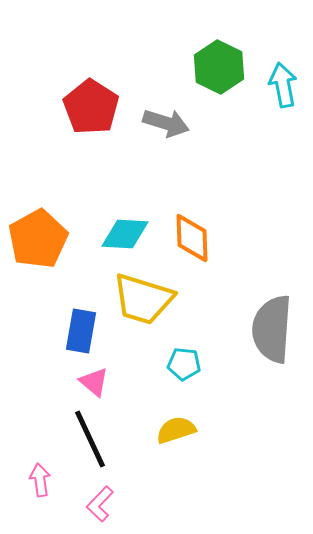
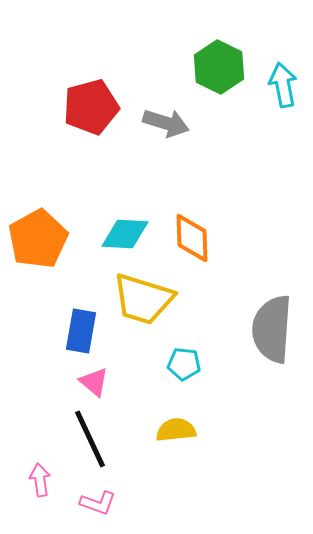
red pentagon: rotated 24 degrees clockwise
yellow semicircle: rotated 12 degrees clockwise
pink L-shape: moved 2 px left, 1 px up; rotated 114 degrees counterclockwise
